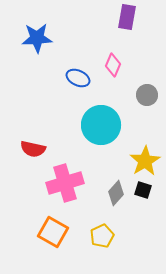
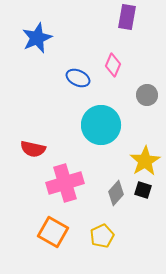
blue star: rotated 20 degrees counterclockwise
